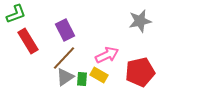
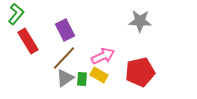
green L-shape: rotated 30 degrees counterclockwise
gray star: rotated 15 degrees clockwise
pink arrow: moved 4 px left, 1 px down
gray triangle: moved 1 px down
